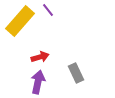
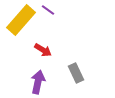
purple line: rotated 16 degrees counterclockwise
yellow rectangle: moved 1 px right, 1 px up
red arrow: moved 3 px right, 7 px up; rotated 48 degrees clockwise
